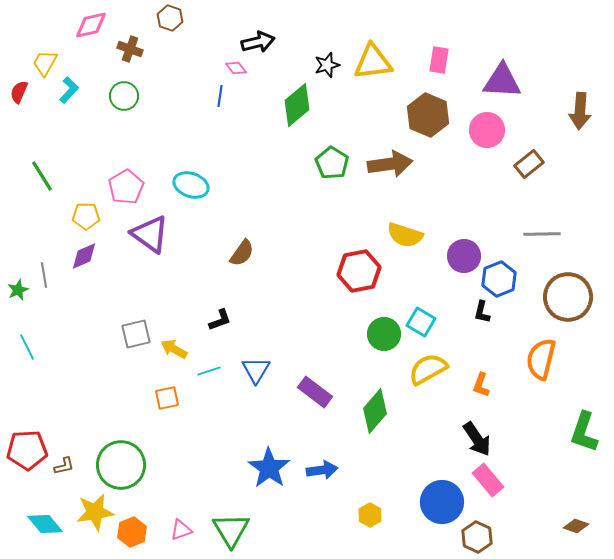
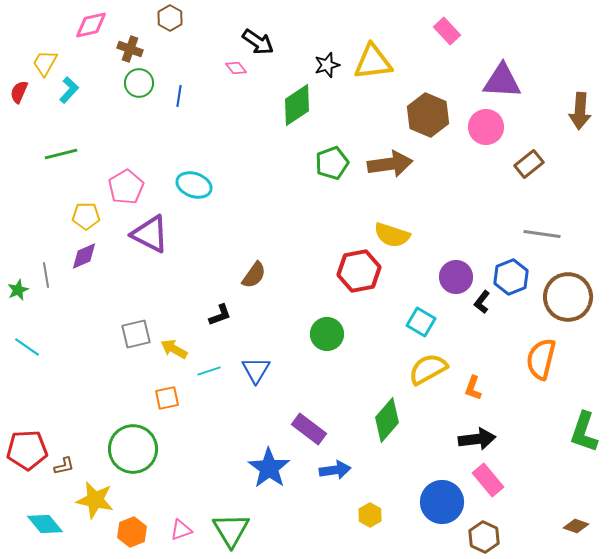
brown hexagon at (170, 18): rotated 10 degrees clockwise
black arrow at (258, 42): rotated 48 degrees clockwise
pink rectangle at (439, 60): moved 8 px right, 29 px up; rotated 52 degrees counterclockwise
green circle at (124, 96): moved 15 px right, 13 px up
blue line at (220, 96): moved 41 px left
green diamond at (297, 105): rotated 6 degrees clockwise
pink circle at (487, 130): moved 1 px left, 3 px up
green pentagon at (332, 163): rotated 20 degrees clockwise
green line at (42, 176): moved 19 px right, 22 px up; rotated 72 degrees counterclockwise
cyan ellipse at (191, 185): moved 3 px right
purple triangle at (150, 234): rotated 9 degrees counterclockwise
gray line at (542, 234): rotated 9 degrees clockwise
yellow semicircle at (405, 235): moved 13 px left
brown semicircle at (242, 253): moved 12 px right, 22 px down
purple circle at (464, 256): moved 8 px left, 21 px down
gray line at (44, 275): moved 2 px right
blue hexagon at (499, 279): moved 12 px right, 2 px up
black L-shape at (482, 312): moved 10 px up; rotated 25 degrees clockwise
black L-shape at (220, 320): moved 5 px up
green circle at (384, 334): moved 57 px left
cyan line at (27, 347): rotated 28 degrees counterclockwise
orange L-shape at (481, 385): moved 8 px left, 3 px down
purple rectangle at (315, 392): moved 6 px left, 37 px down
green diamond at (375, 411): moved 12 px right, 9 px down
black arrow at (477, 439): rotated 63 degrees counterclockwise
green circle at (121, 465): moved 12 px right, 16 px up
blue arrow at (322, 470): moved 13 px right
yellow star at (95, 512): moved 12 px up; rotated 21 degrees clockwise
brown hexagon at (477, 537): moved 7 px right
